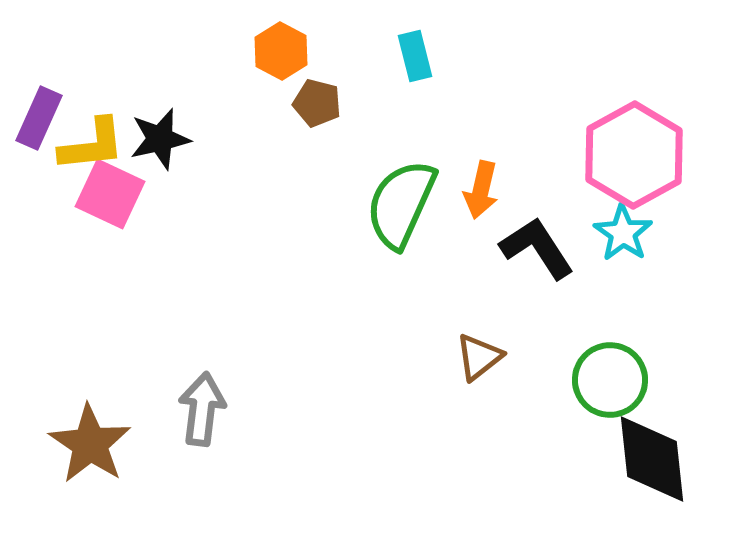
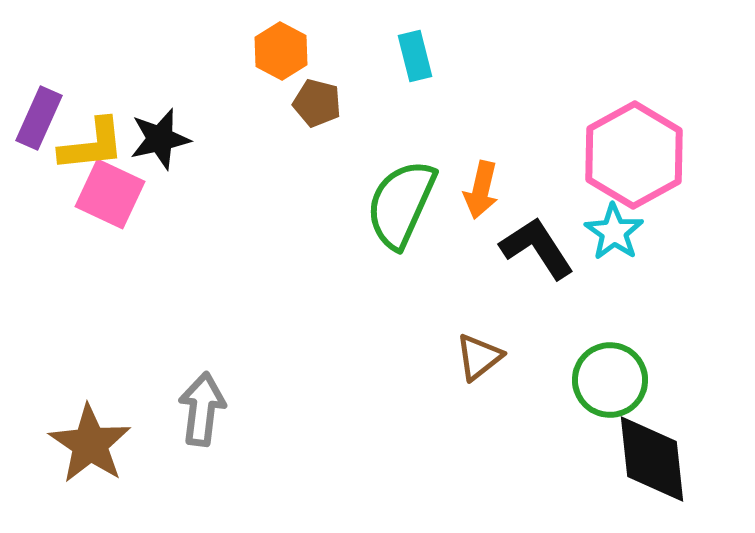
cyan star: moved 9 px left, 1 px up
